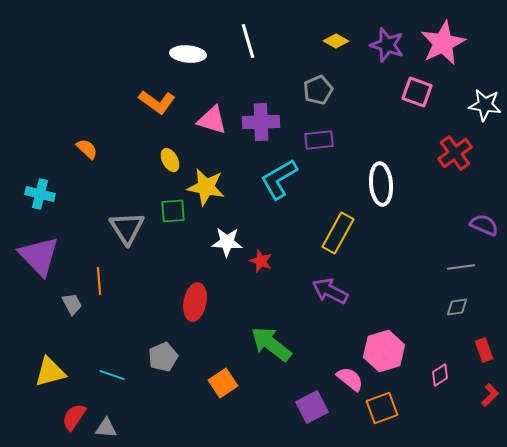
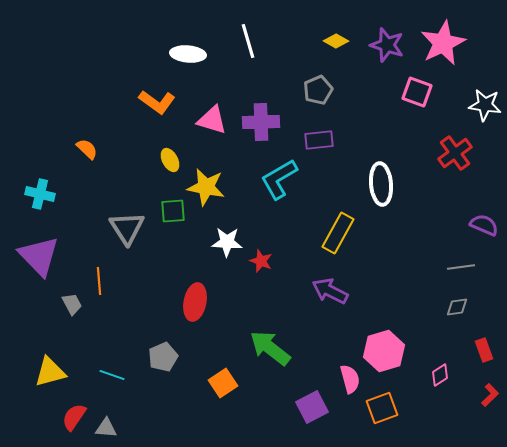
green arrow at (271, 344): moved 1 px left, 4 px down
pink semicircle at (350, 379): rotated 36 degrees clockwise
